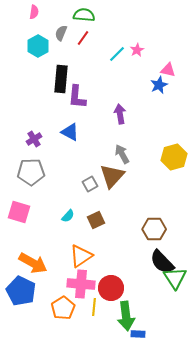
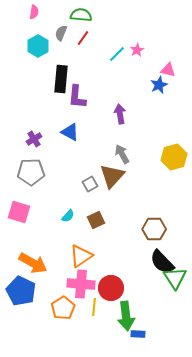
green semicircle: moved 3 px left
